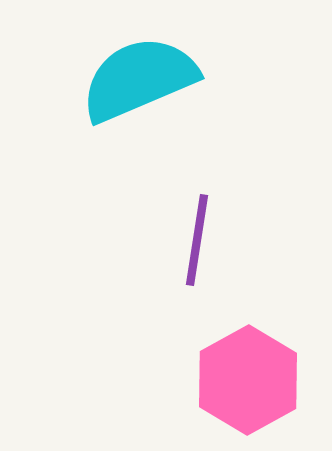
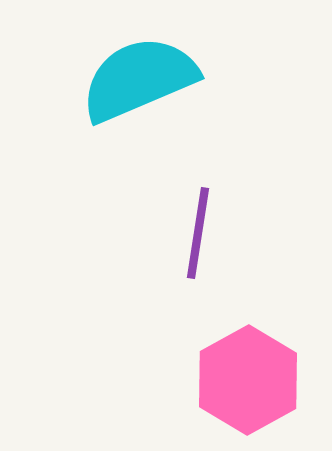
purple line: moved 1 px right, 7 px up
